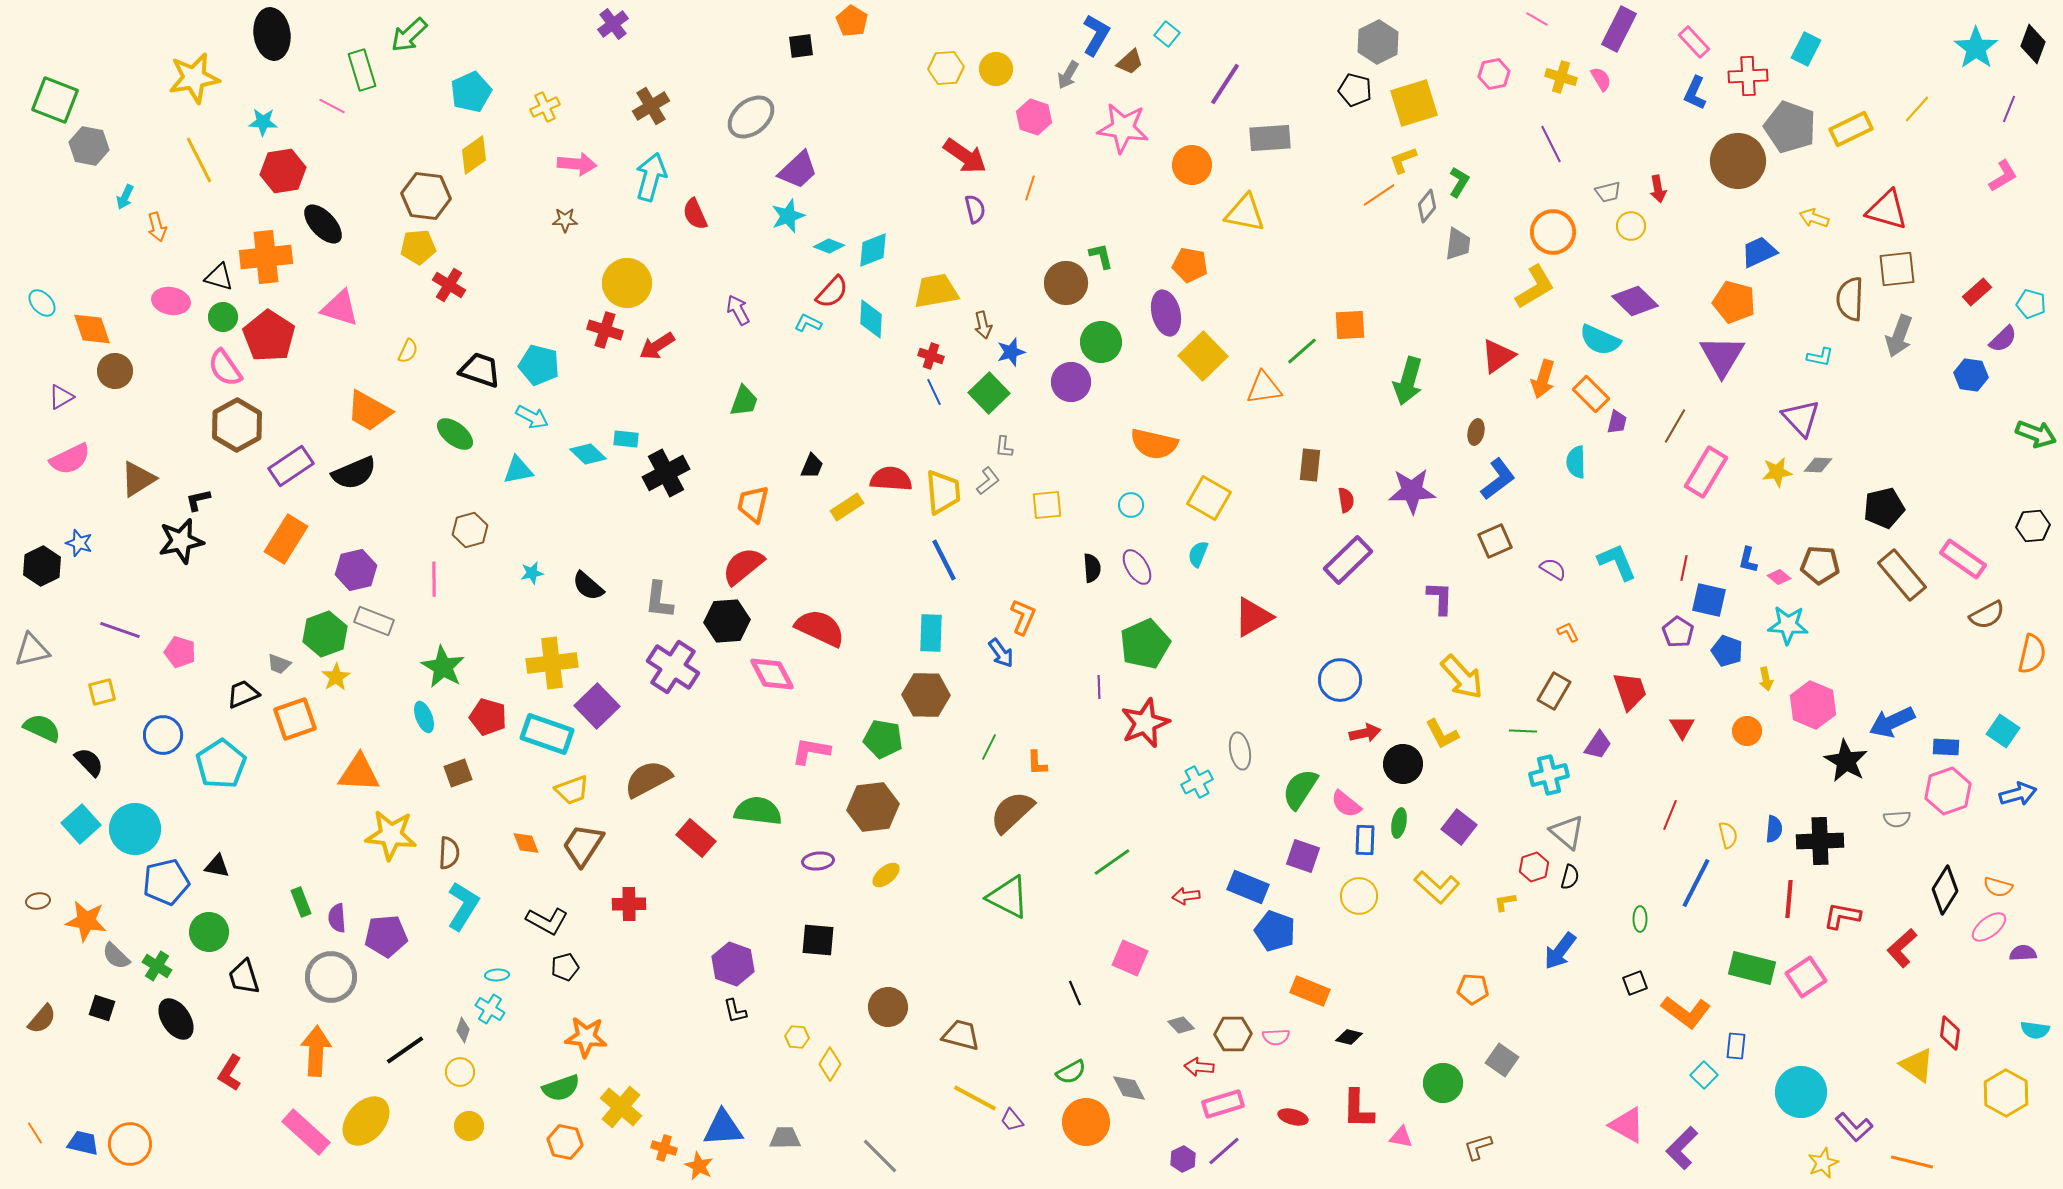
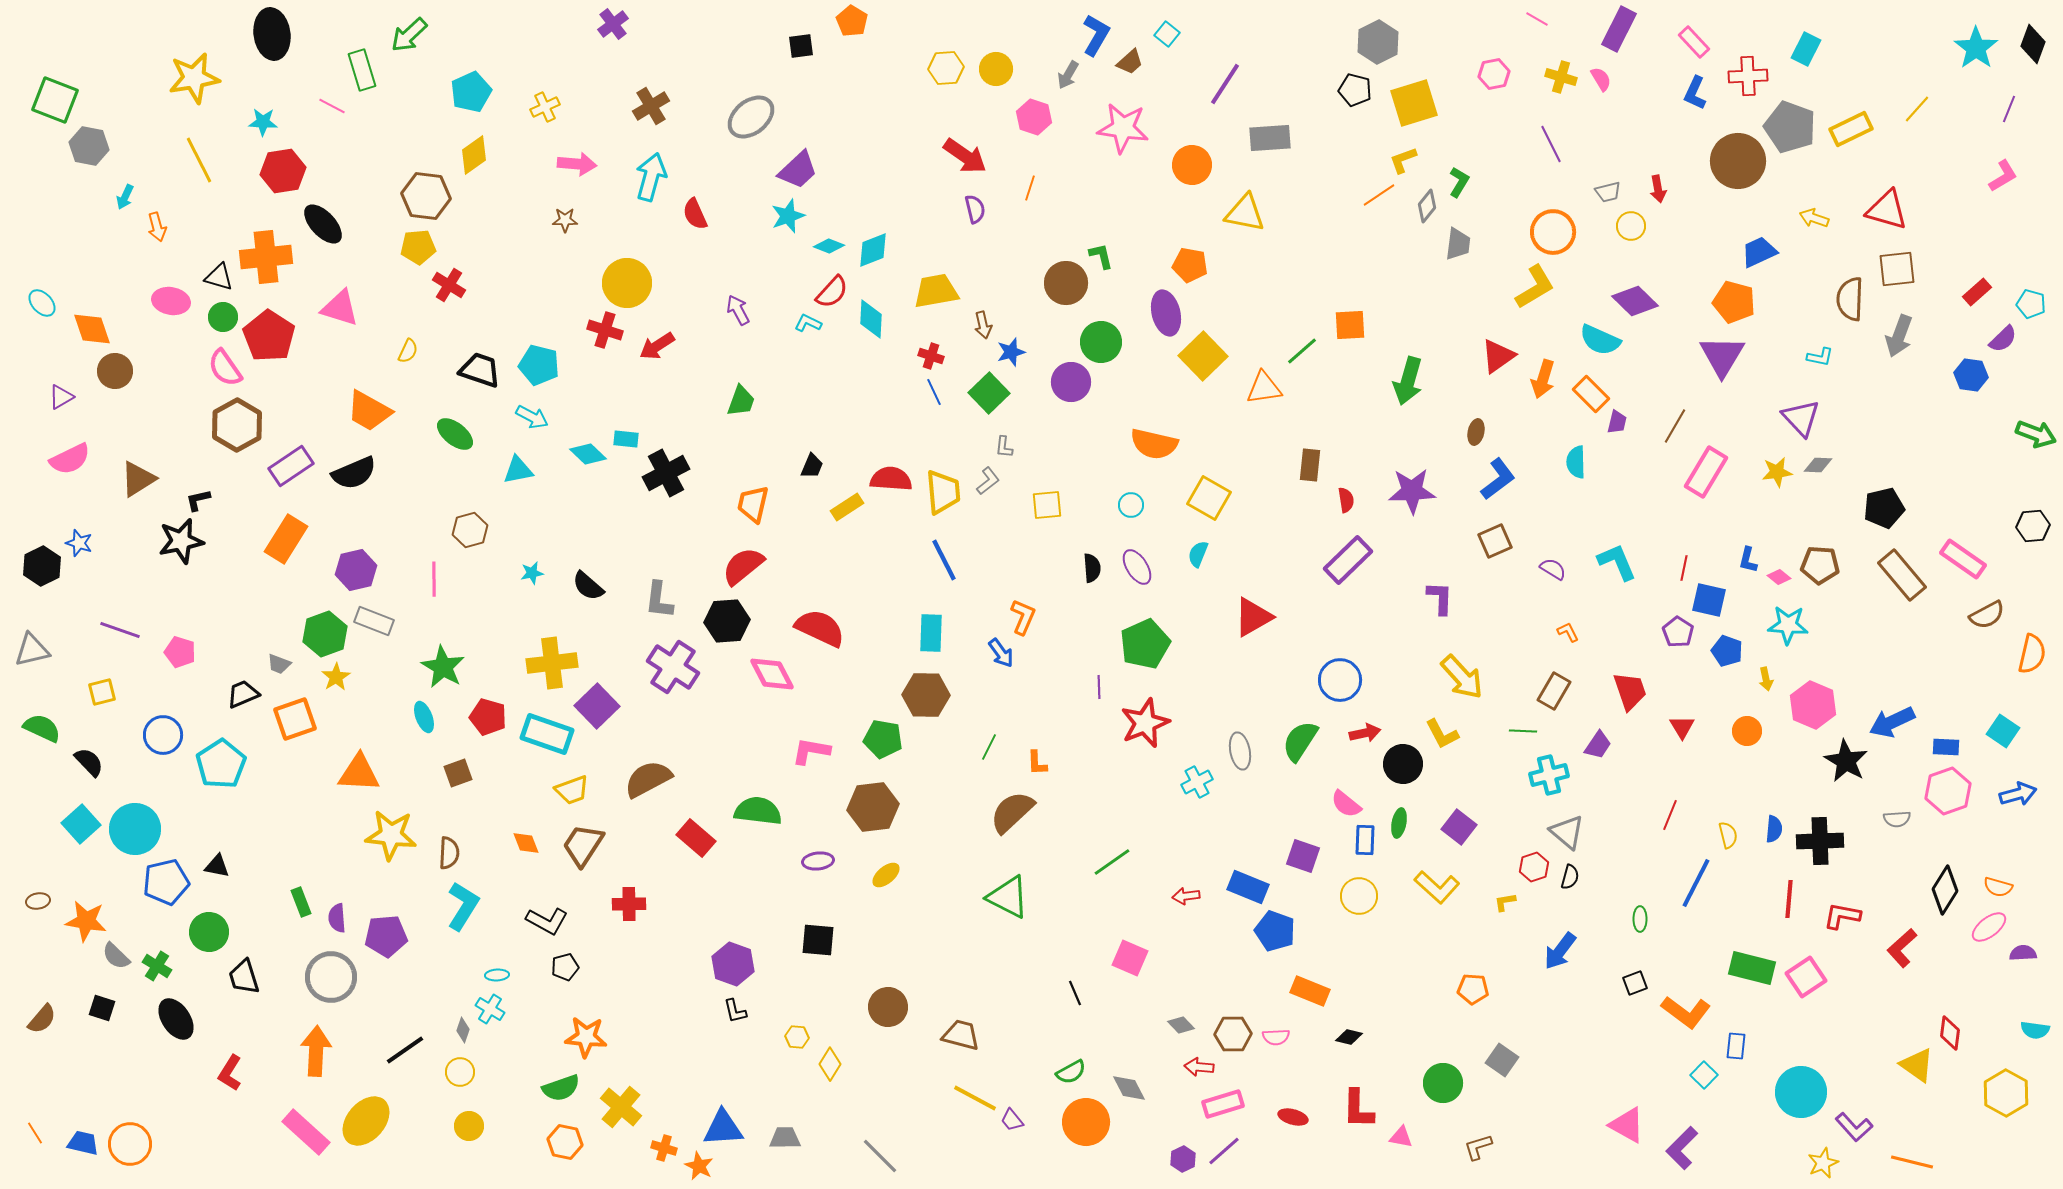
green trapezoid at (744, 401): moved 3 px left
green semicircle at (1300, 789): moved 48 px up
